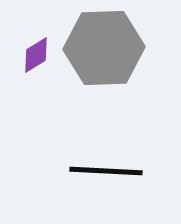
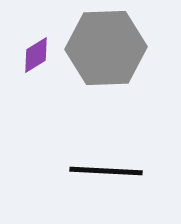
gray hexagon: moved 2 px right
